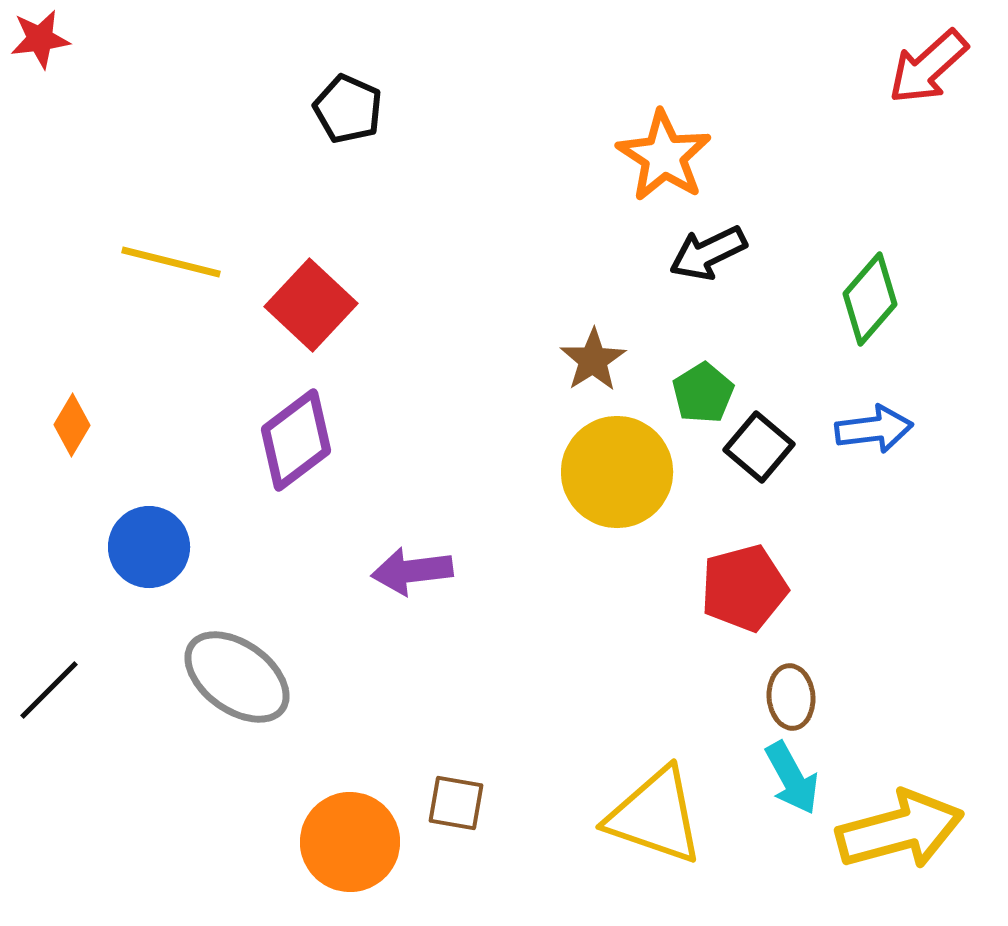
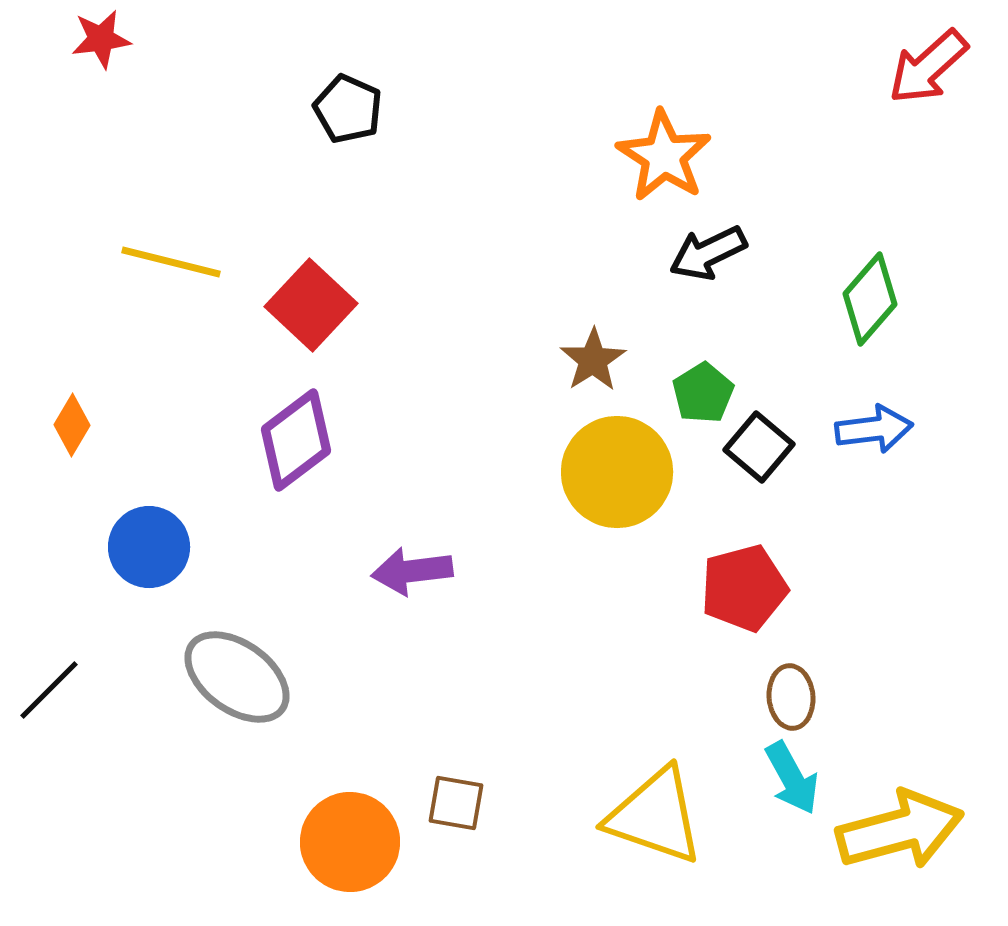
red star: moved 61 px right
